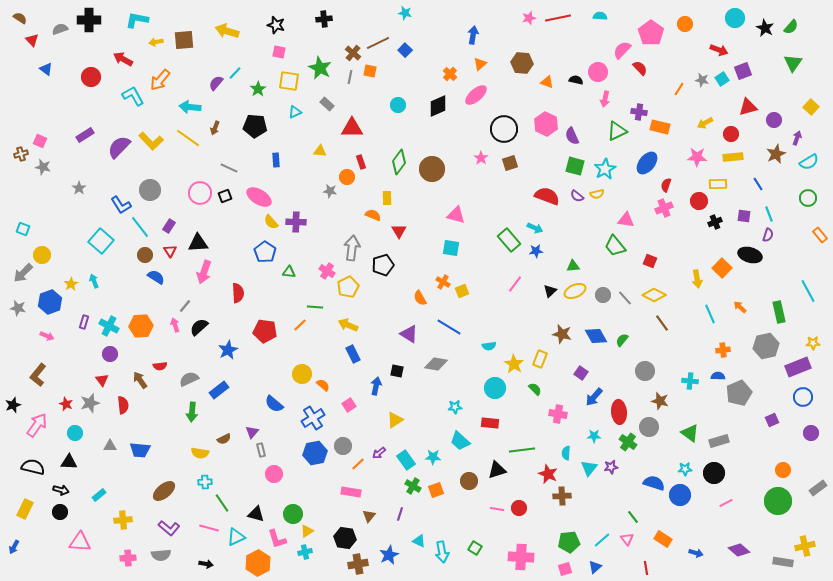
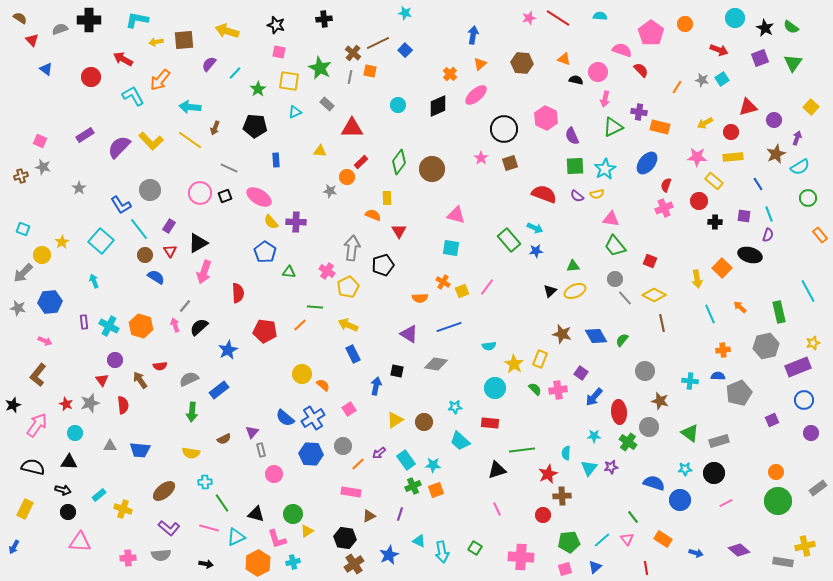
red line at (558, 18): rotated 45 degrees clockwise
green semicircle at (791, 27): rotated 84 degrees clockwise
pink semicircle at (622, 50): rotated 66 degrees clockwise
red semicircle at (640, 68): moved 1 px right, 2 px down
purple square at (743, 71): moved 17 px right, 13 px up
orange triangle at (547, 82): moved 17 px right, 23 px up
purple semicircle at (216, 83): moved 7 px left, 19 px up
orange line at (679, 89): moved 2 px left, 2 px up
pink hexagon at (546, 124): moved 6 px up
green triangle at (617, 131): moved 4 px left, 4 px up
red circle at (731, 134): moved 2 px up
yellow line at (188, 138): moved 2 px right, 2 px down
brown cross at (21, 154): moved 22 px down
red rectangle at (361, 162): rotated 64 degrees clockwise
cyan semicircle at (809, 162): moved 9 px left, 5 px down
green square at (575, 166): rotated 18 degrees counterclockwise
yellow rectangle at (718, 184): moved 4 px left, 3 px up; rotated 42 degrees clockwise
red semicircle at (547, 196): moved 3 px left, 2 px up
pink triangle at (626, 220): moved 15 px left, 1 px up
black cross at (715, 222): rotated 24 degrees clockwise
cyan line at (140, 227): moved 1 px left, 2 px down
black triangle at (198, 243): rotated 25 degrees counterclockwise
yellow star at (71, 284): moved 9 px left, 42 px up
pink line at (515, 284): moved 28 px left, 3 px down
gray circle at (603, 295): moved 12 px right, 16 px up
orange semicircle at (420, 298): rotated 63 degrees counterclockwise
blue hexagon at (50, 302): rotated 15 degrees clockwise
purple rectangle at (84, 322): rotated 24 degrees counterclockwise
brown line at (662, 323): rotated 24 degrees clockwise
orange hexagon at (141, 326): rotated 20 degrees clockwise
blue line at (449, 327): rotated 50 degrees counterclockwise
pink arrow at (47, 336): moved 2 px left, 5 px down
yellow star at (813, 343): rotated 16 degrees counterclockwise
purple circle at (110, 354): moved 5 px right, 6 px down
blue circle at (803, 397): moved 1 px right, 3 px down
blue semicircle at (274, 404): moved 11 px right, 14 px down
pink square at (349, 405): moved 4 px down
pink cross at (558, 414): moved 24 px up; rotated 18 degrees counterclockwise
yellow semicircle at (200, 453): moved 9 px left
blue hexagon at (315, 453): moved 4 px left, 1 px down; rotated 15 degrees clockwise
cyan star at (433, 457): moved 8 px down
orange circle at (783, 470): moved 7 px left, 2 px down
red star at (548, 474): rotated 24 degrees clockwise
brown circle at (469, 481): moved 45 px left, 59 px up
green cross at (413, 486): rotated 35 degrees clockwise
black arrow at (61, 490): moved 2 px right
blue circle at (680, 495): moved 5 px down
red circle at (519, 508): moved 24 px right, 7 px down
pink line at (497, 509): rotated 56 degrees clockwise
black circle at (60, 512): moved 8 px right
brown triangle at (369, 516): rotated 24 degrees clockwise
yellow cross at (123, 520): moved 11 px up; rotated 24 degrees clockwise
cyan cross at (305, 552): moved 12 px left, 10 px down
brown cross at (358, 564): moved 4 px left; rotated 24 degrees counterclockwise
